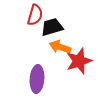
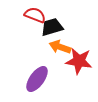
red semicircle: rotated 85 degrees counterclockwise
red star: rotated 28 degrees clockwise
purple ellipse: rotated 32 degrees clockwise
